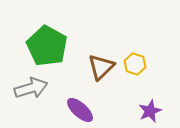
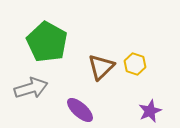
green pentagon: moved 4 px up
